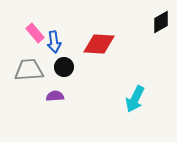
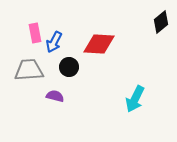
black diamond: rotated 10 degrees counterclockwise
pink rectangle: rotated 30 degrees clockwise
blue arrow: rotated 35 degrees clockwise
black circle: moved 5 px right
purple semicircle: rotated 18 degrees clockwise
